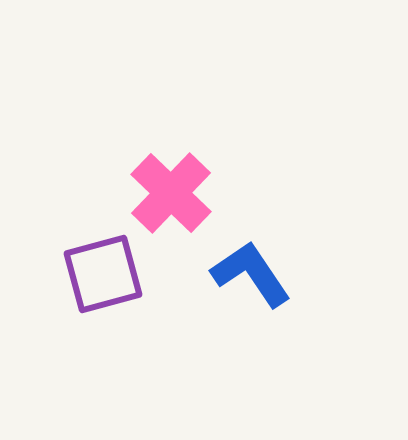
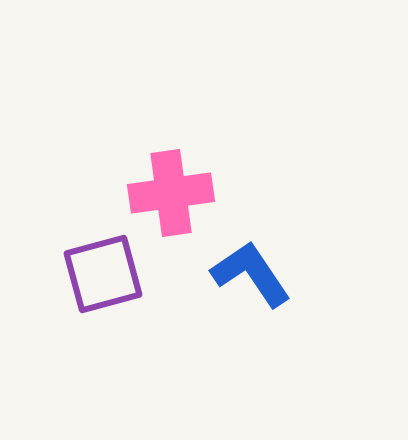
pink cross: rotated 38 degrees clockwise
